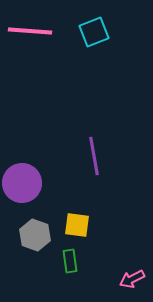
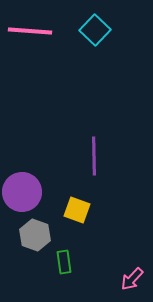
cyan square: moved 1 px right, 2 px up; rotated 24 degrees counterclockwise
purple line: rotated 9 degrees clockwise
purple circle: moved 9 px down
yellow square: moved 15 px up; rotated 12 degrees clockwise
green rectangle: moved 6 px left, 1 px down
pink arrow: rotated 20 degrees counterclockwise
